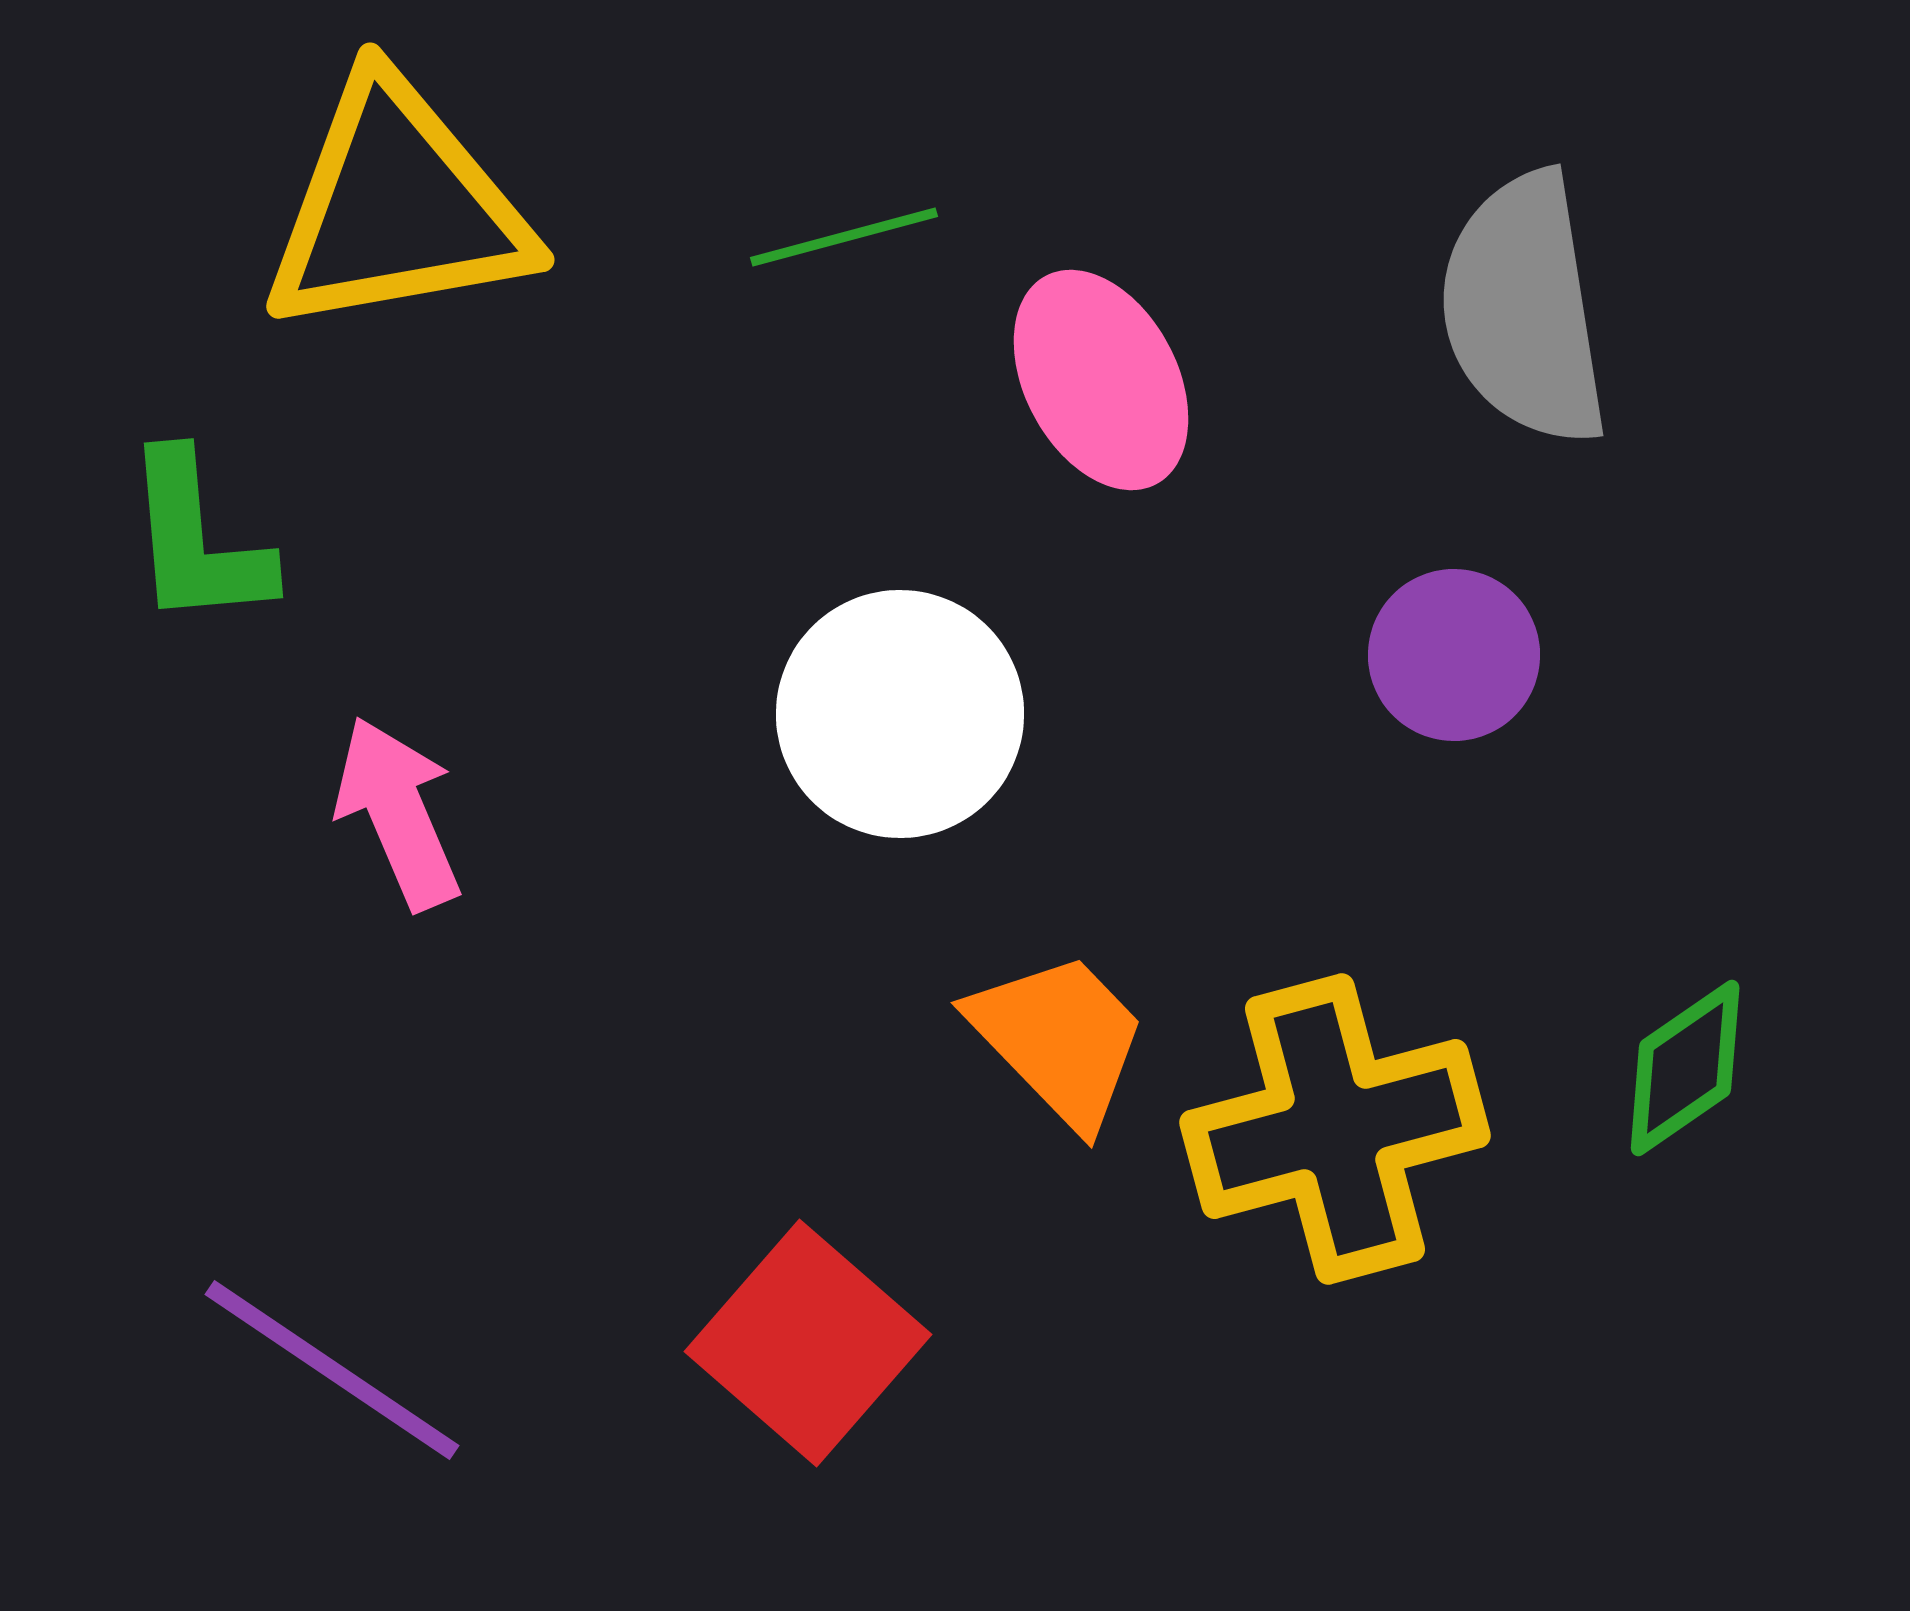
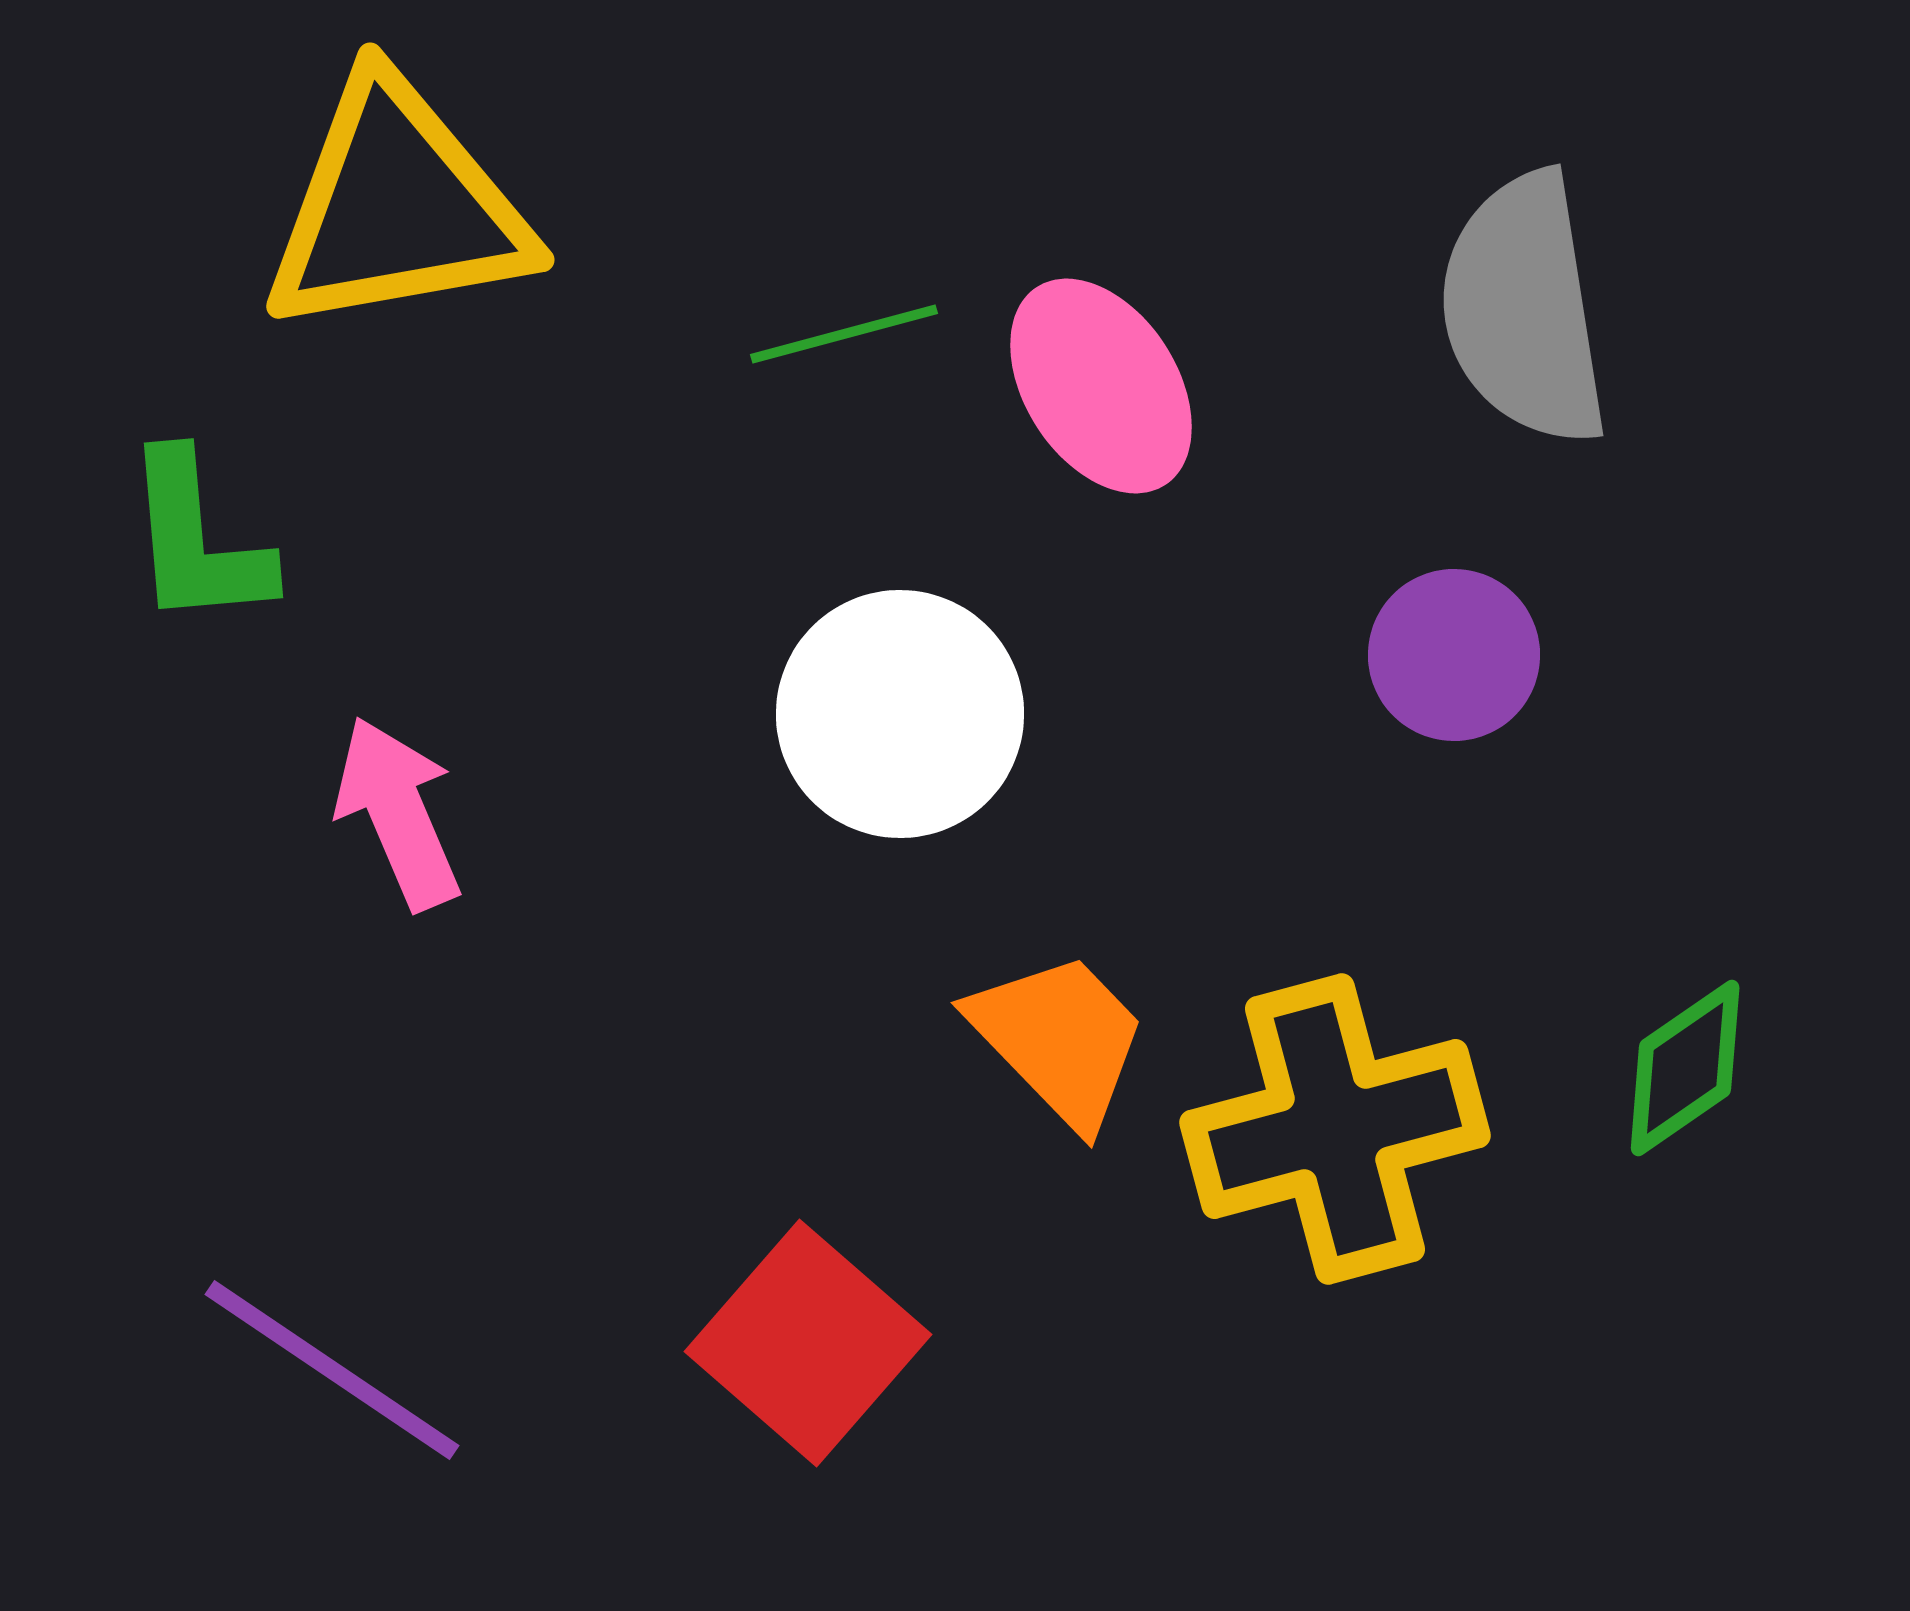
green line: moved 97 px down
pink ellipse: moved 6 px down; rotated 5 degrees counterclockwise
